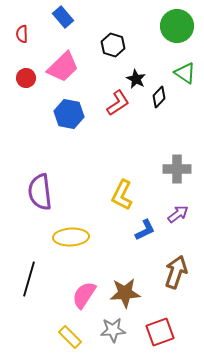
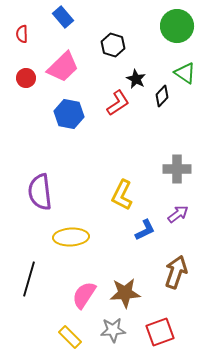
black diamond: moved 3 px right, 1 px up
